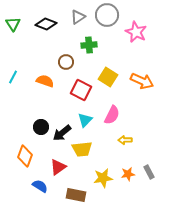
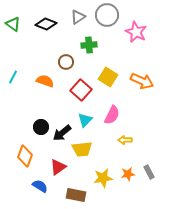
green triangle: rotated 21 degrees counterclockwise
red square: rotated 15 degrees clockwise
